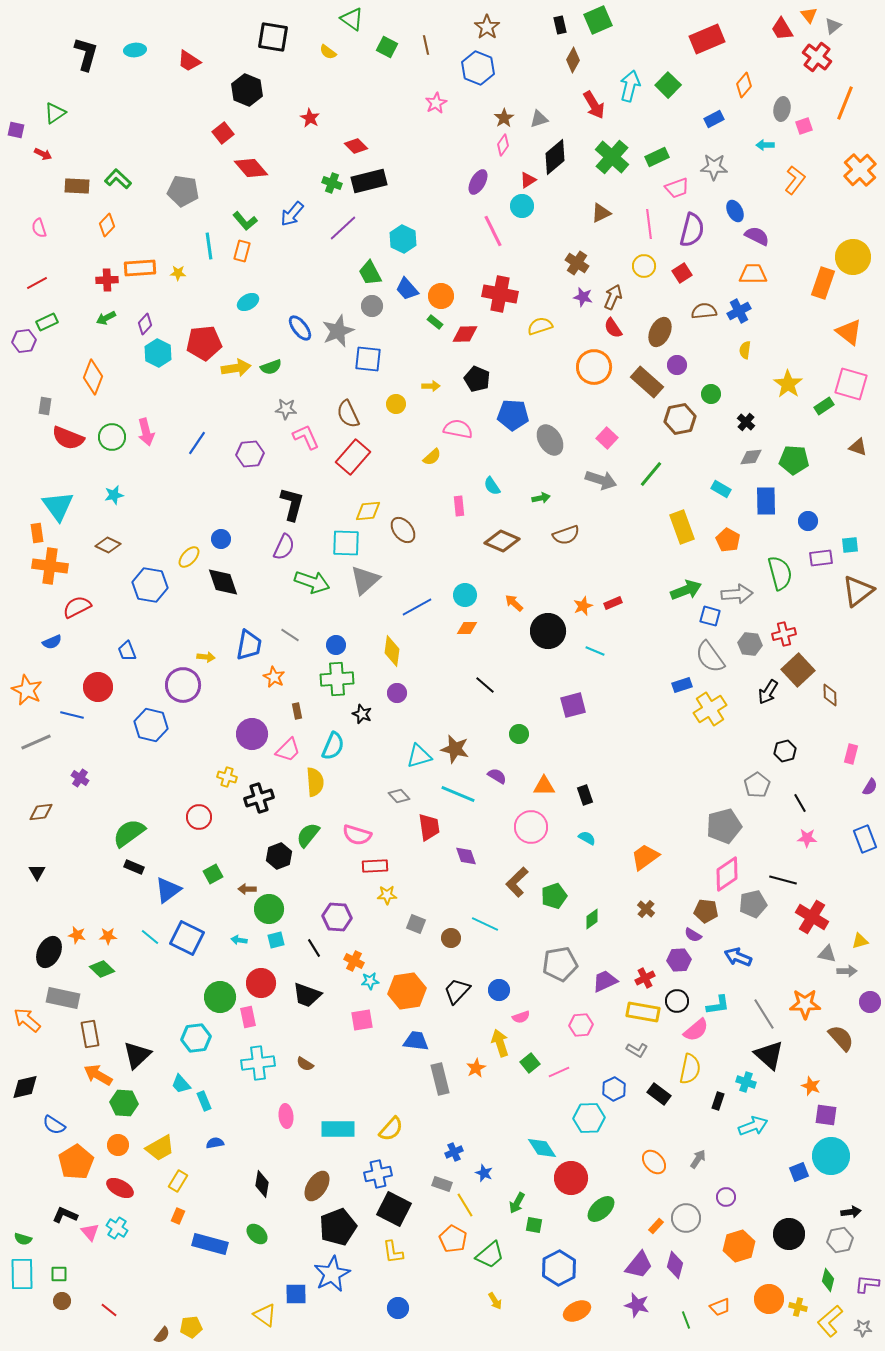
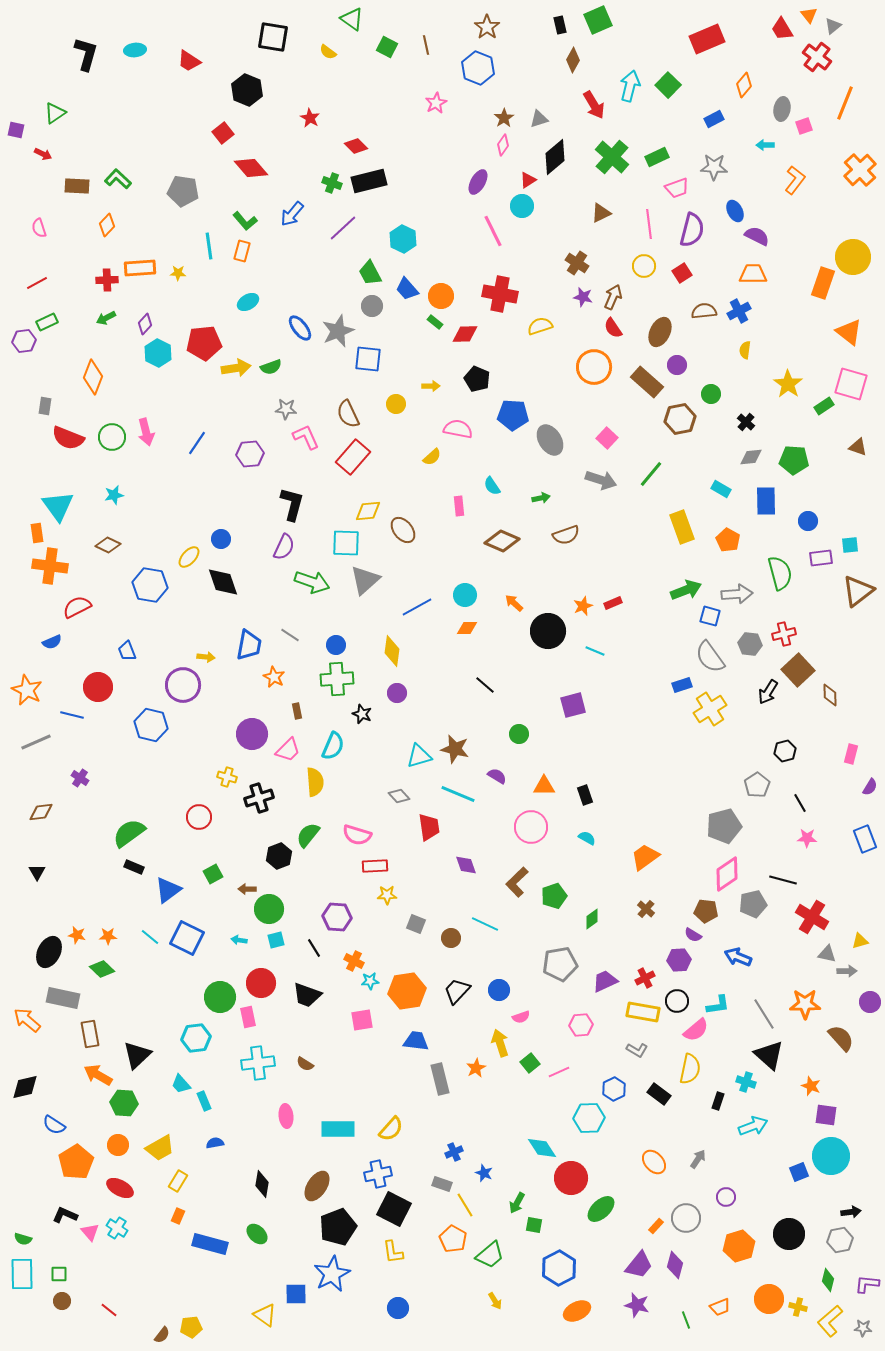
purple diamond at (466, 856): moved 9 px down
